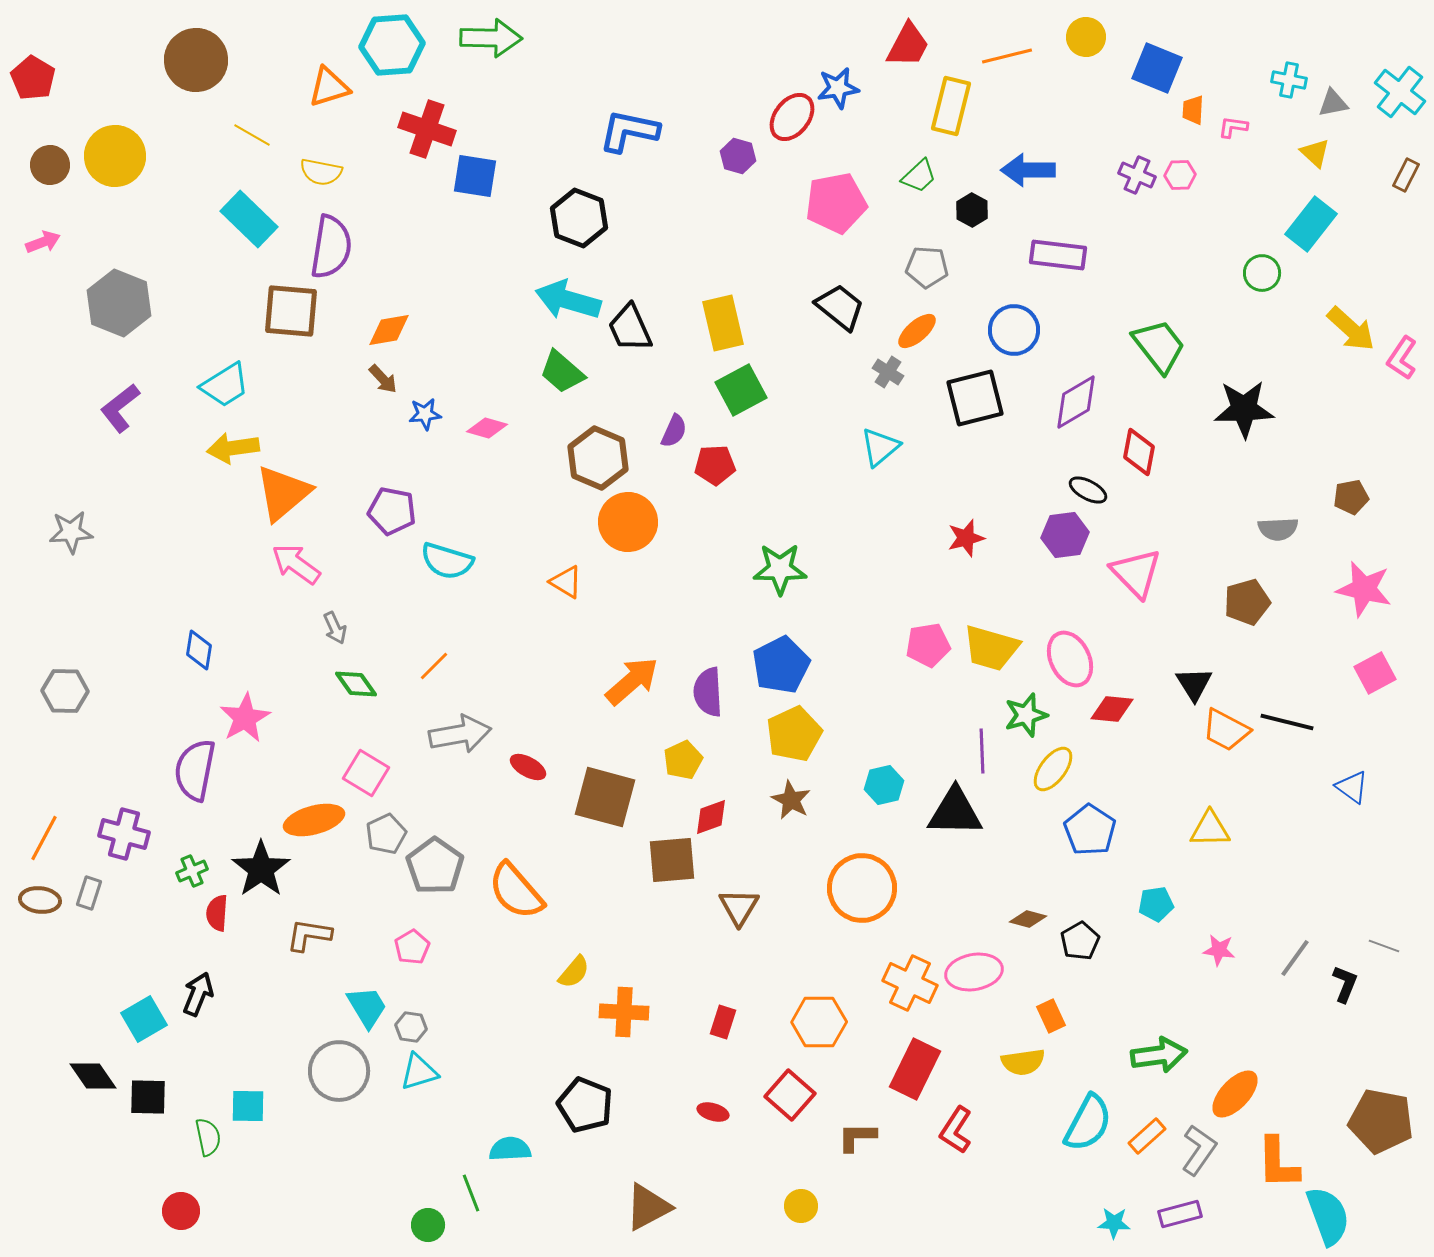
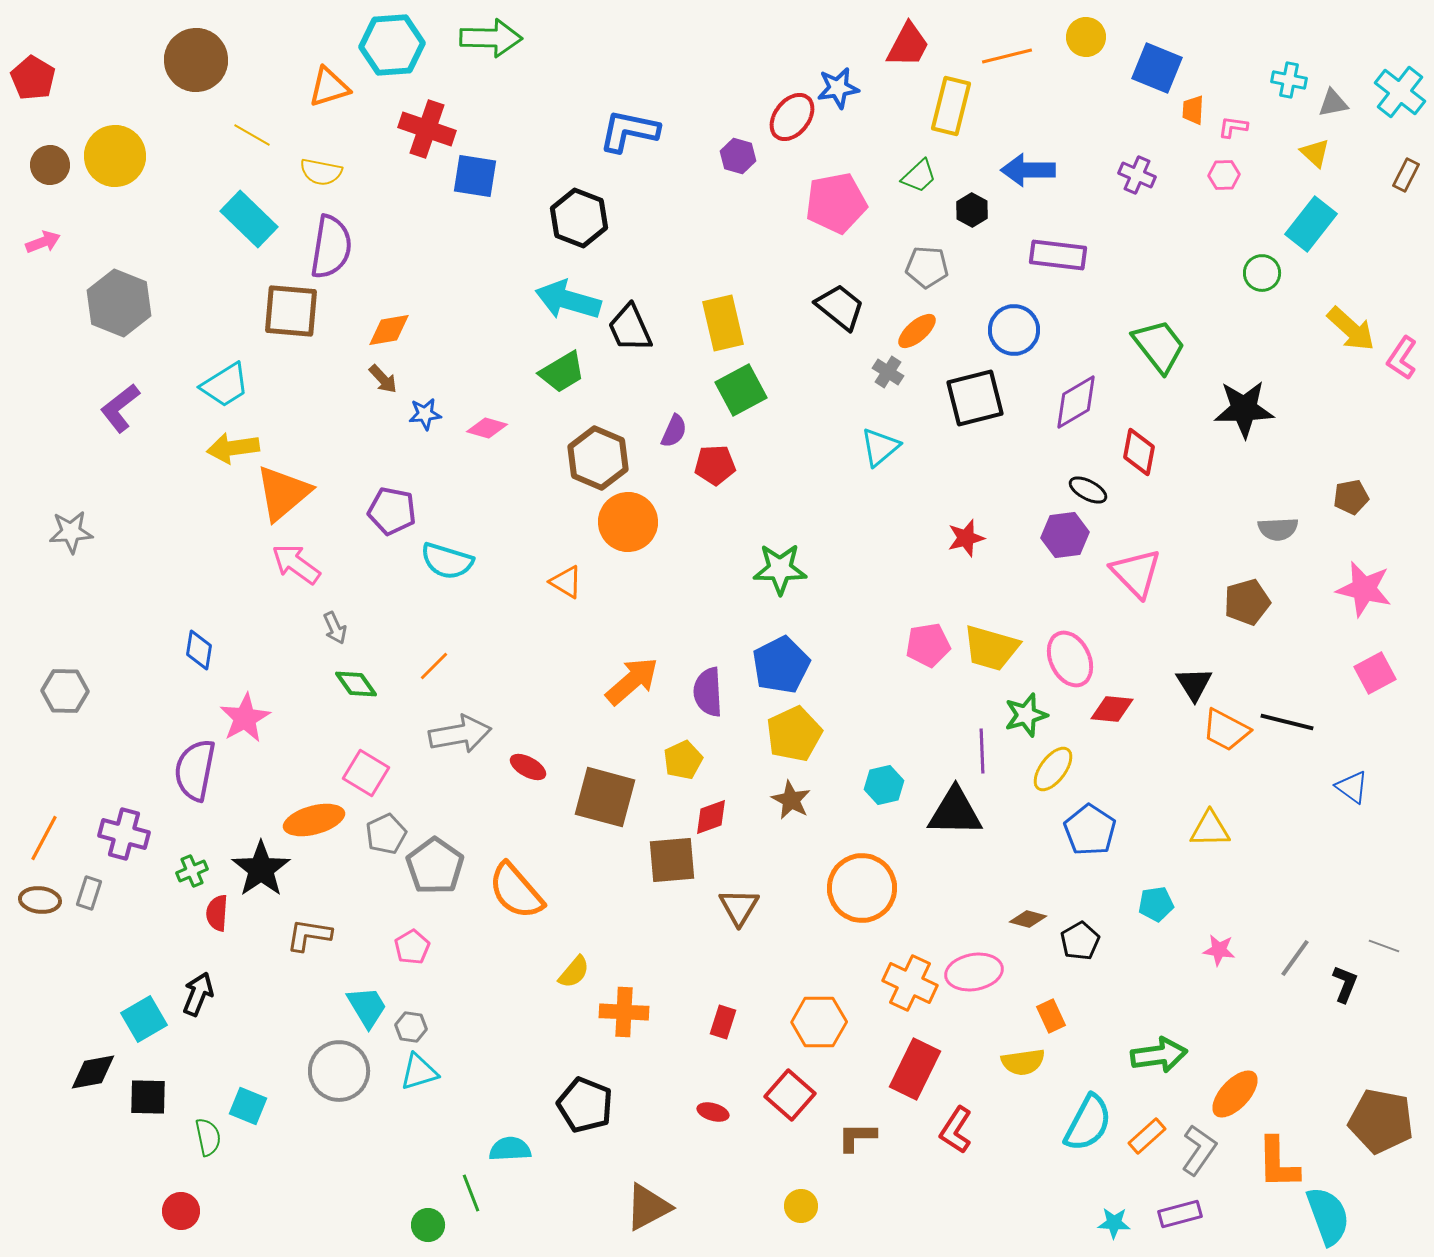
pink hexagon at (1180, 175): moved 44 px right
green trapezoid at (562, 372): rotated 72 degrees counterclockwise
black diamond at (93, 1076): moved 4 px up; rotated 66 degrees counterclockwise
cyan square at (248, 1106): rotated 21 degrees clockwise
